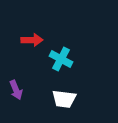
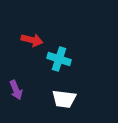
red arrow: rotated 15 degrees clockwise
cyan cross: moved 2 px left; rotated 10 degrees counterclockwise
